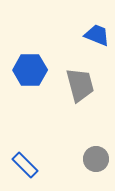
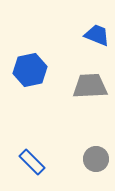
blue hexagon: rotated 12 degrees counterclockwise
gray trapezoid: moved 10 px right, 1 px down; rotated 78 degrees counterclockwise
blue rectangle: moved 7 px right, 3 px up
